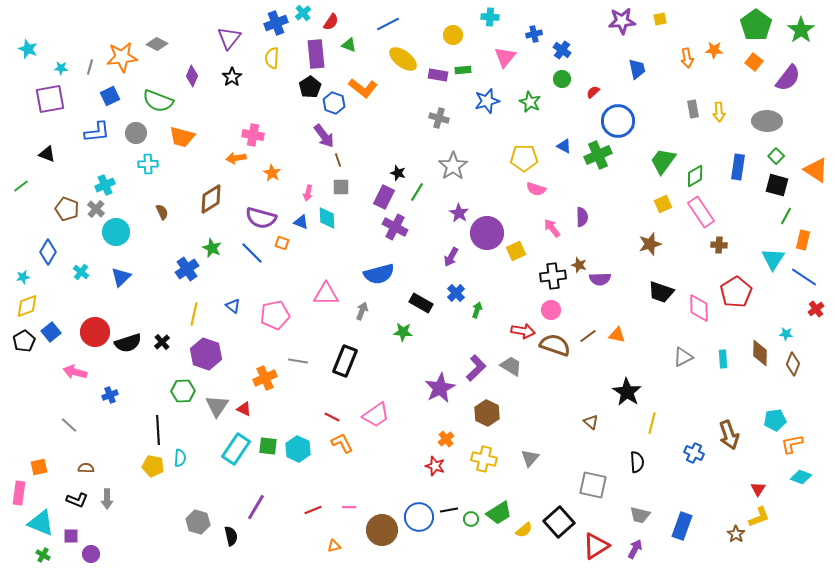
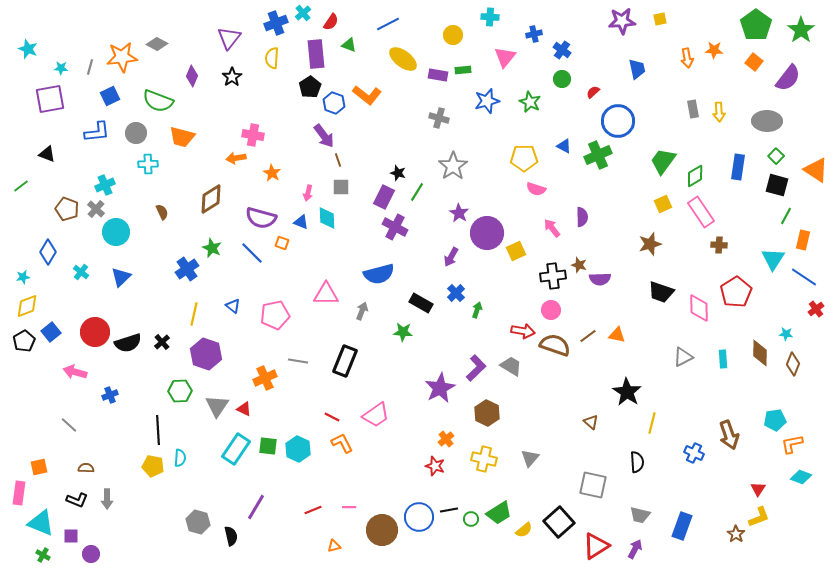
orange L-shape at (363, 88): moved 4 px right, 7 px down
green hexagon at (183, 391): moved 3 px left
